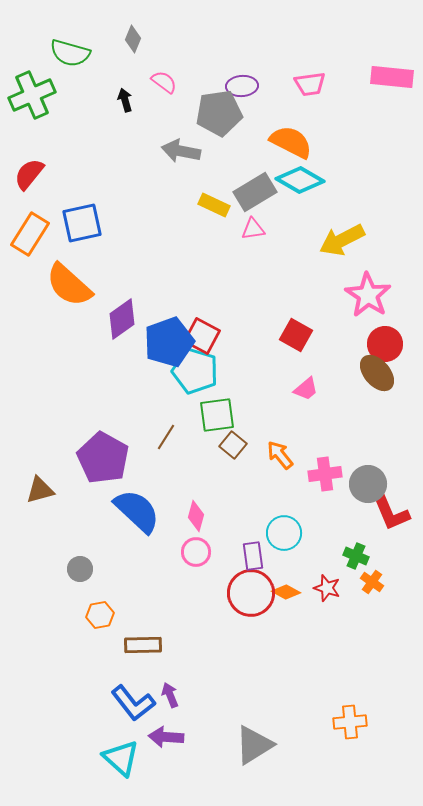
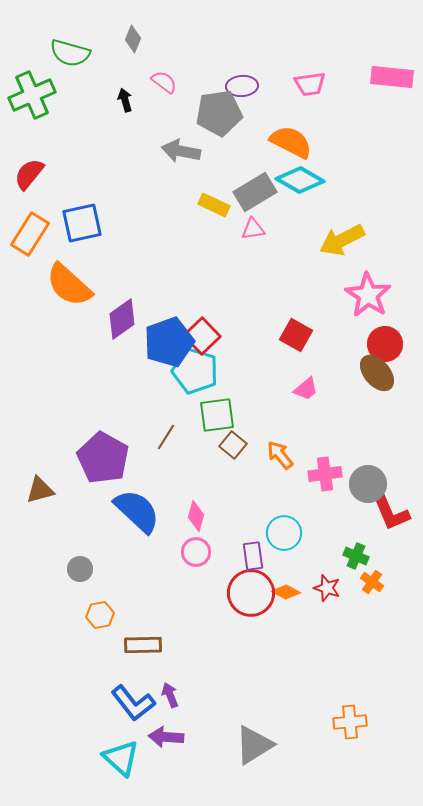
red square at (202, 336): rotated 18 degrees clockwise
